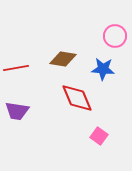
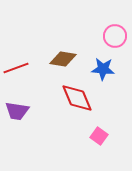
red line: rotated 10 degrees counterclockwise
